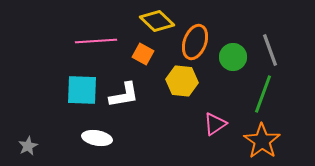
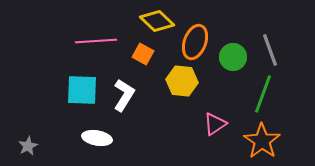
white L-shape: rotated 48 degrees counterclockwise
